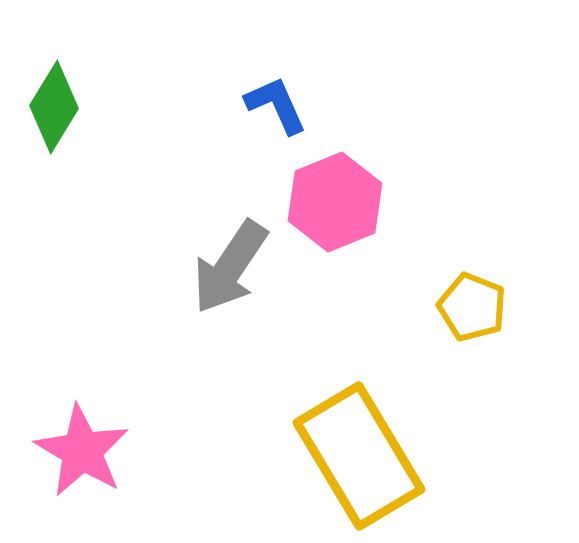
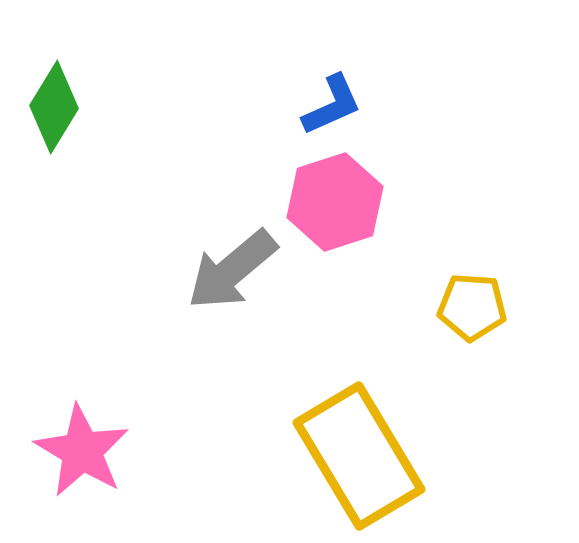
blue L-shape: moved 56 px right; rotated 90 degrees clockwise
pink hexagon: rotated 4 degrees clockwise
gray arrow: moved 2 px right, 3 px down; rotated 16 degrees clockwise
yellow pentagon: rotated 18 degrees counterclockwise
